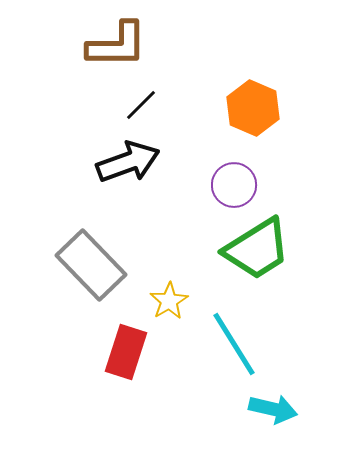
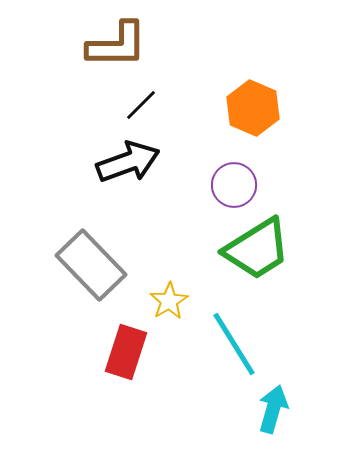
cyan arrow: rotated 87 degrees counterclockwise
